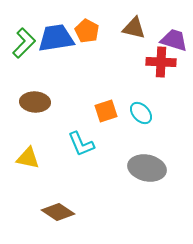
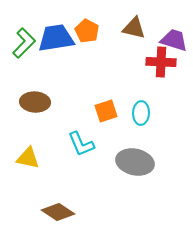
cyan ellipse: rotated 45 degrees clockwise
gray ellipse: moved 12 px left, 6 px up
